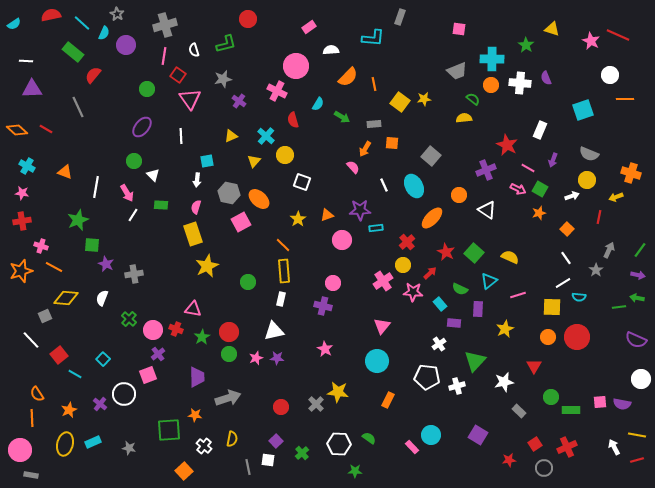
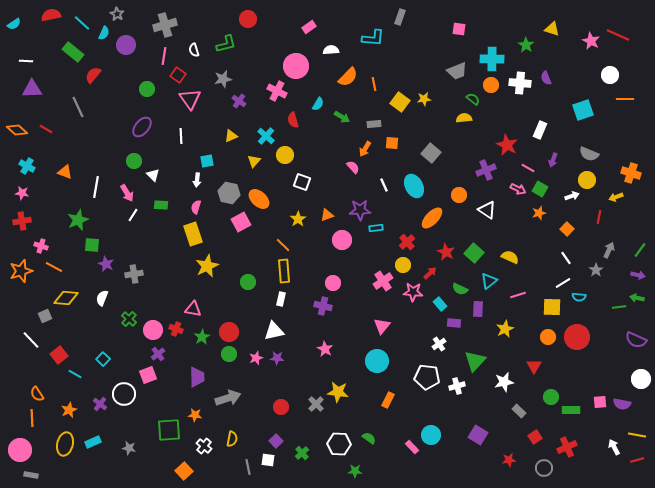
gray square at (431, 156): moved 3 px up
red square at (535, 444): moved 7 px up
